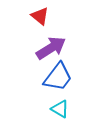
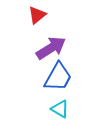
red triangle: moved 3 px left, 1 px up; rotated 42 degrees clockwise
blue trapezoid: rotated 8 degrees counterclockwise
